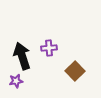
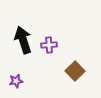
purple cross: moved 3 px up
black arrow: moved 1 px right, 16 px up
